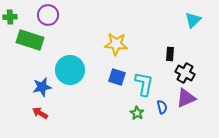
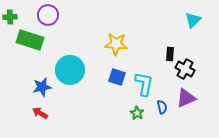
black cross: moved 4 px up
